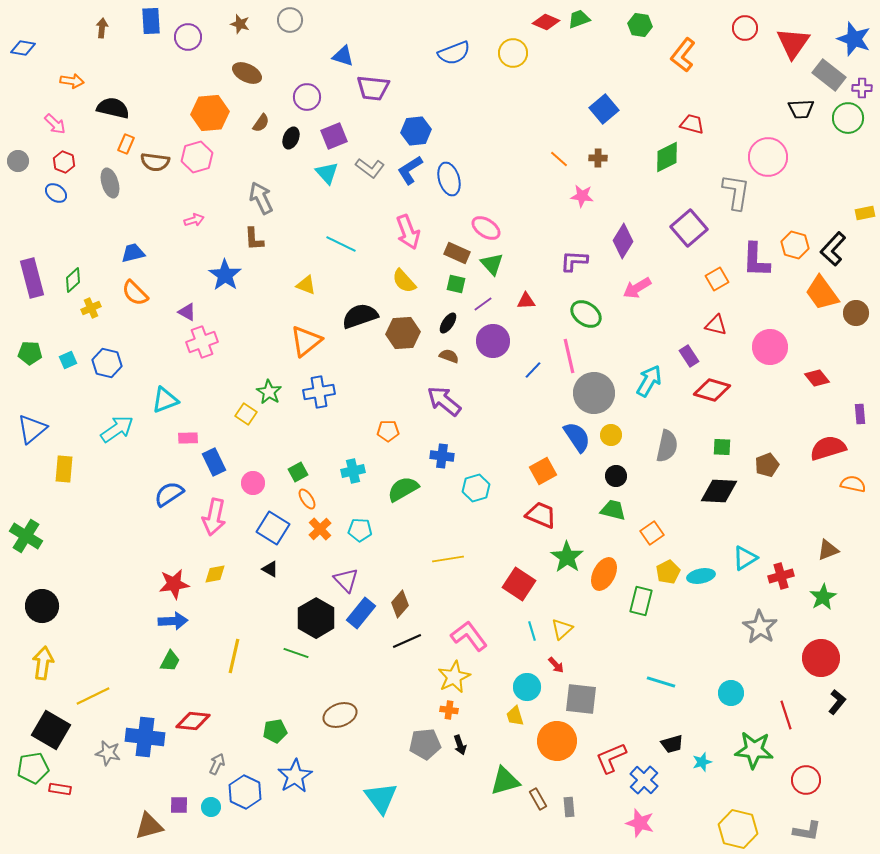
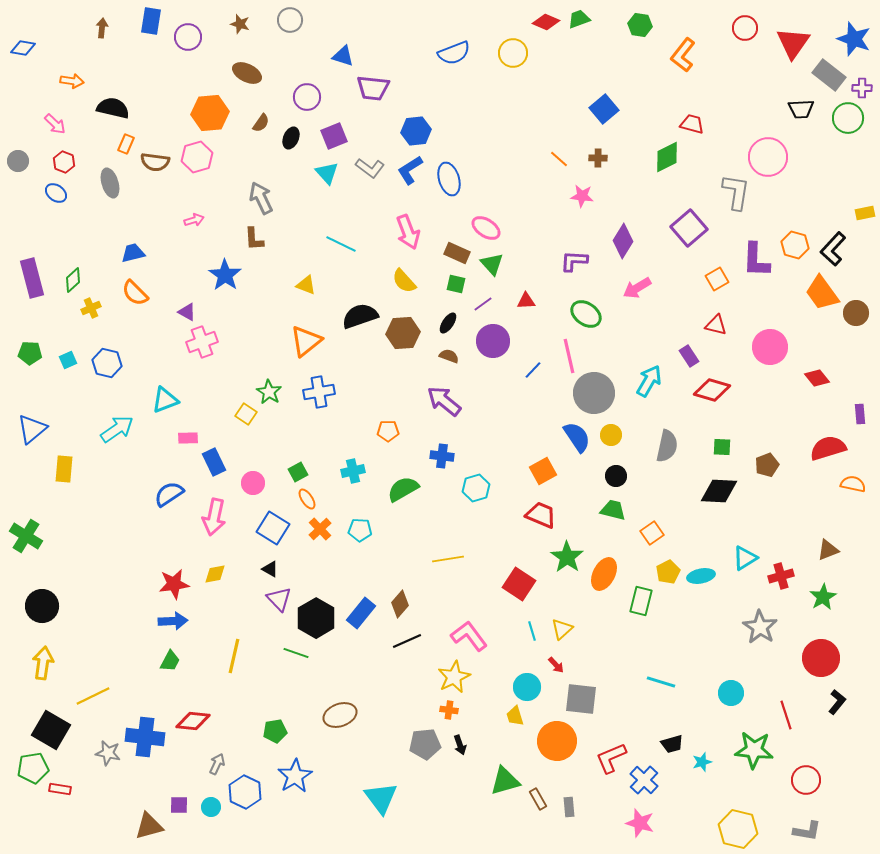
blue rectangle at (151, 21): rotated 12 degrees clockwise
purple triangle at (346, 580): moved 67 px left, 19 px down
